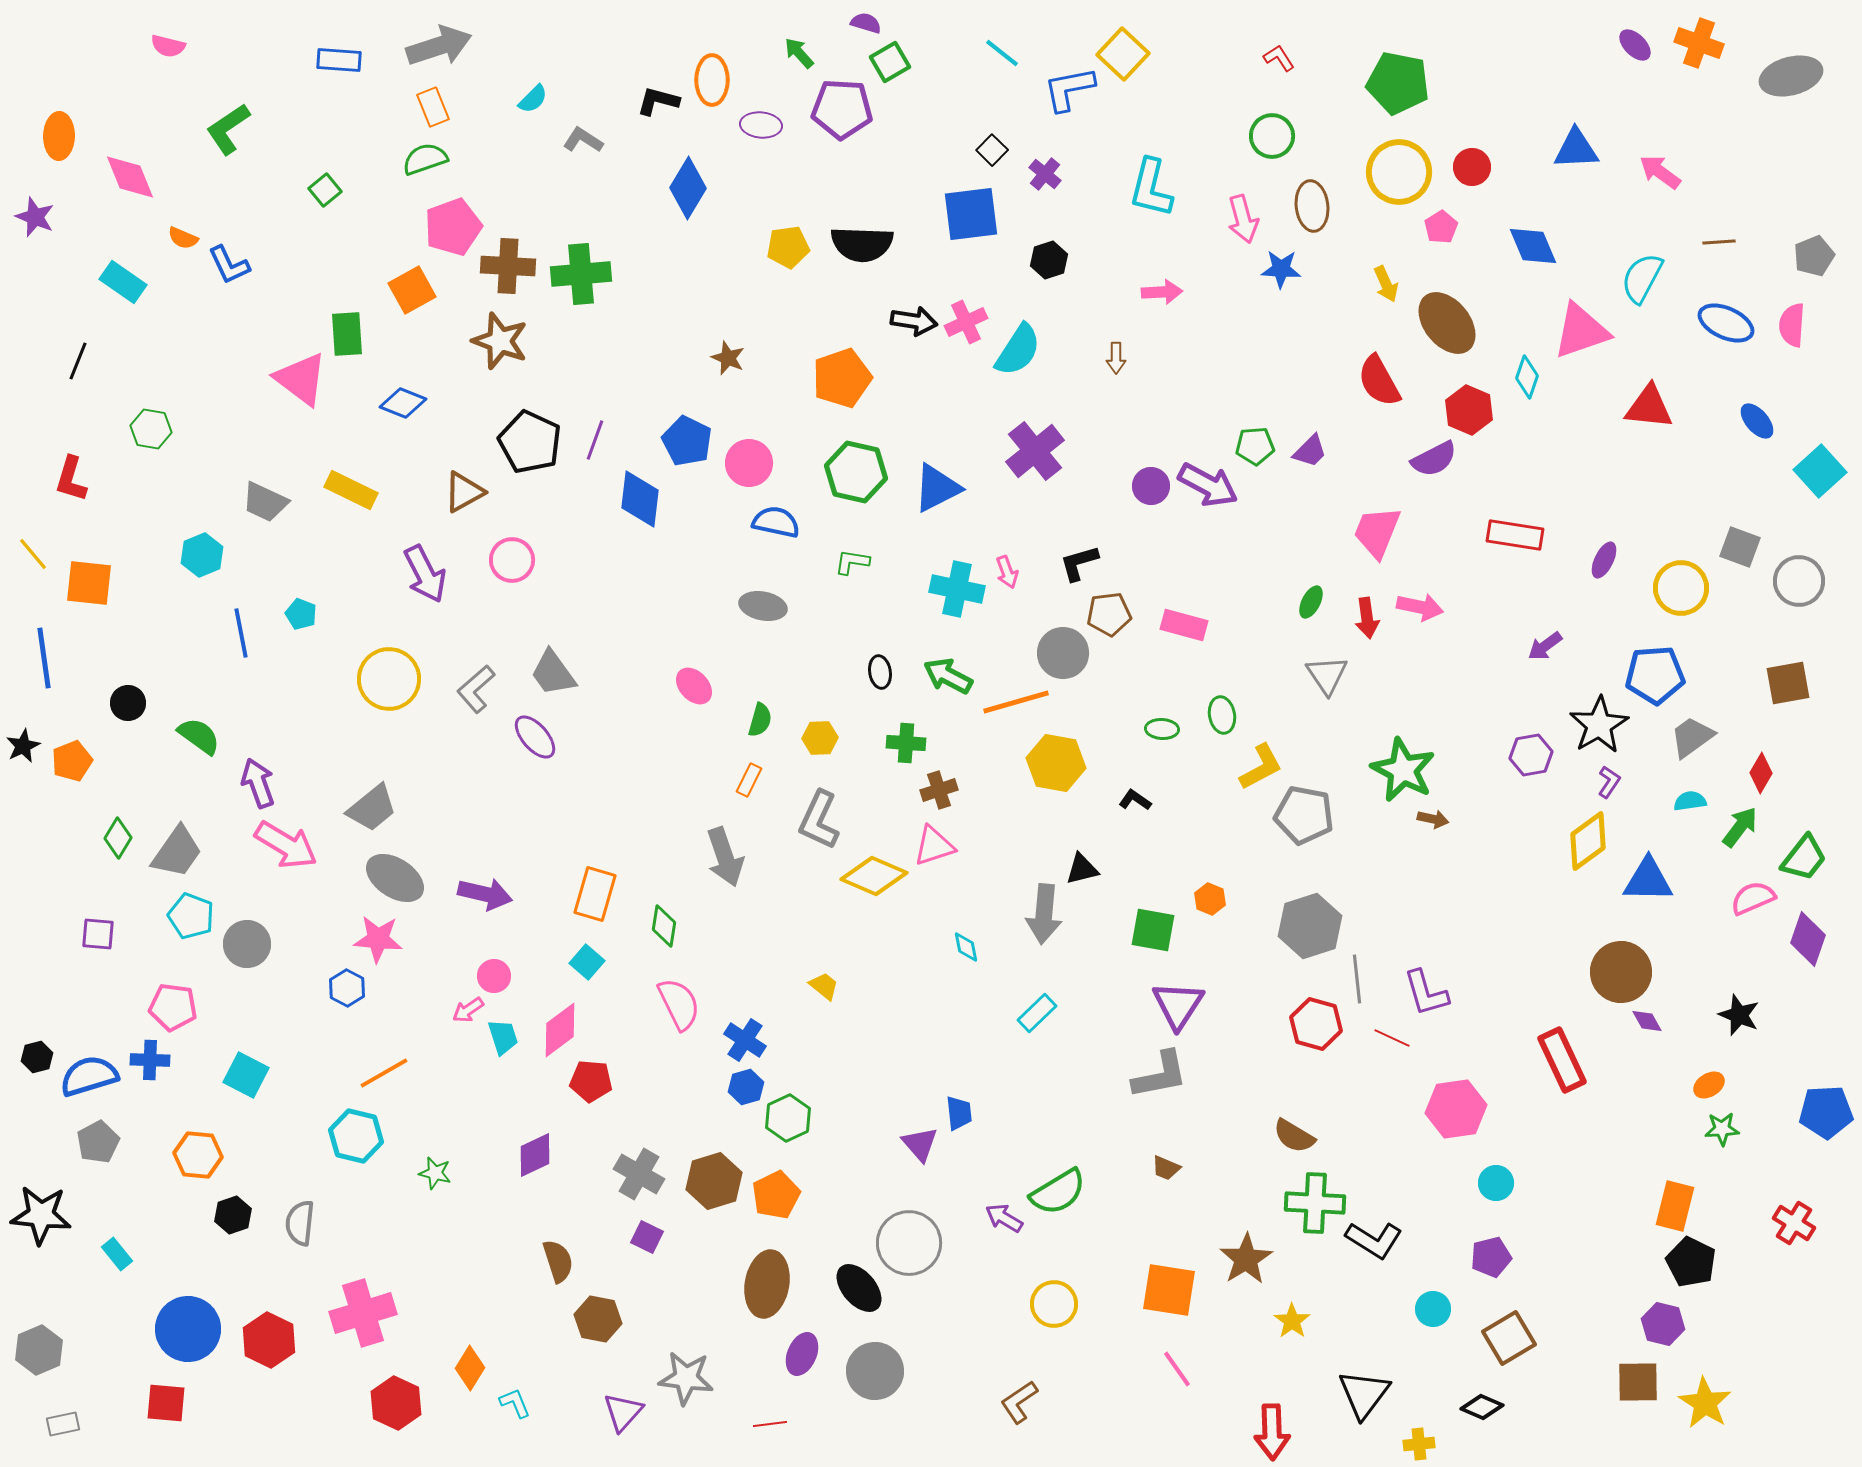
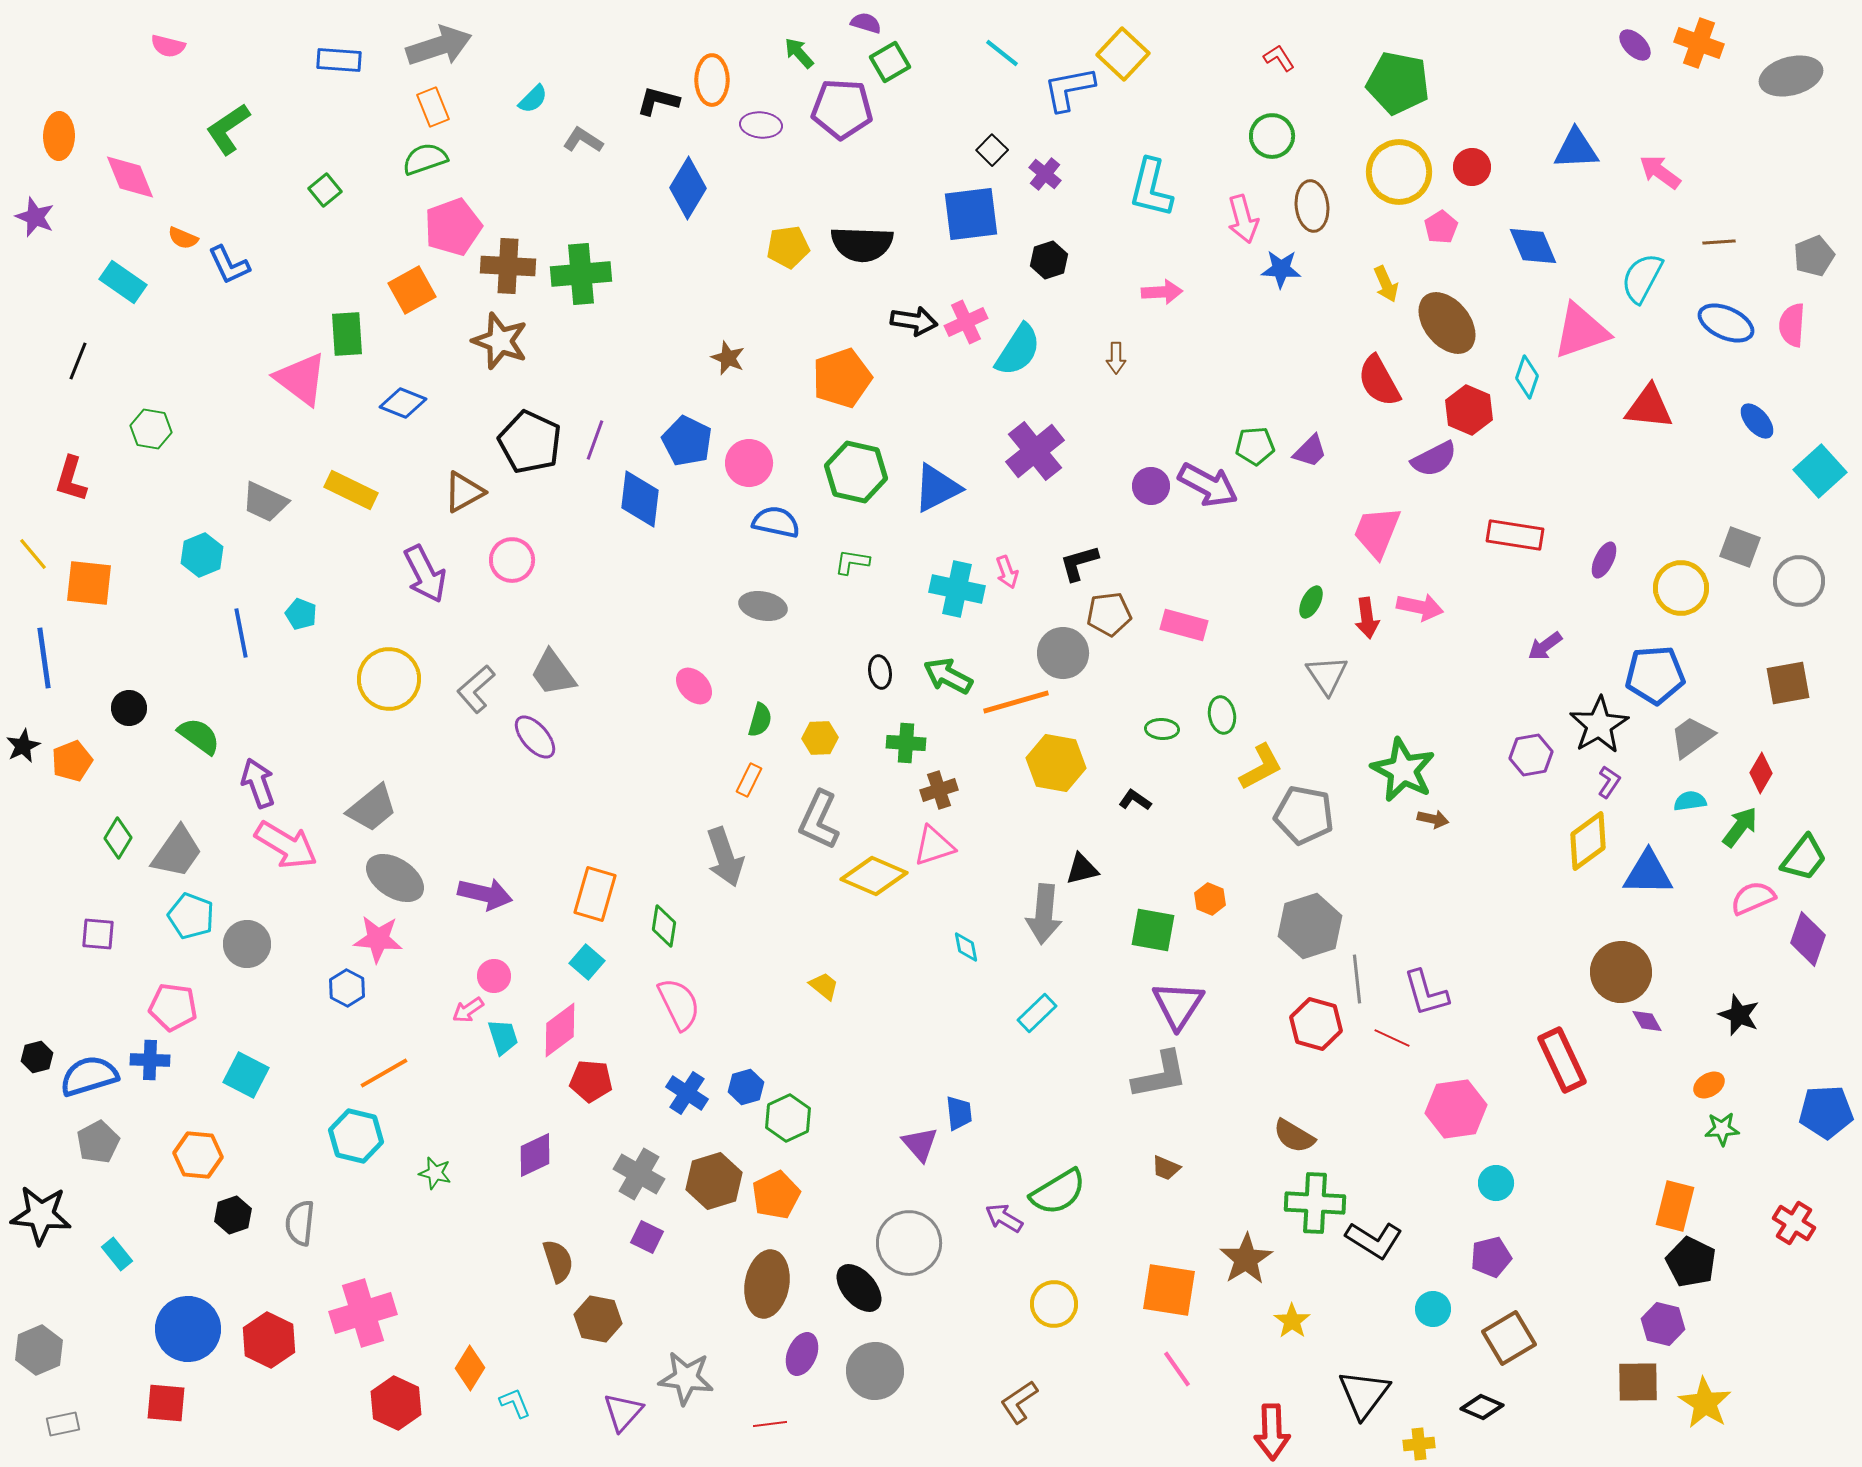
black circle at (128, 703): moved 1 px right, 5 px down
blue triangle at (1648, 880): moved 7 px up
blue cross at (745, 1040): moved 58 px left, 53 px down
